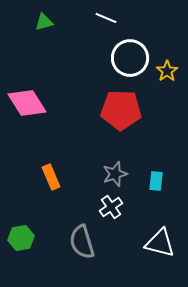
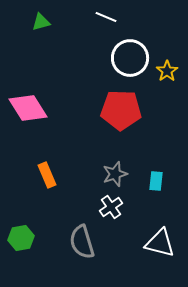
white line: moved 1 px up
green triangle: moved 3 px left
pink diamond: moved 1 px right, 5 px down
orange rectangle: moved 4 px left, 2 px up
